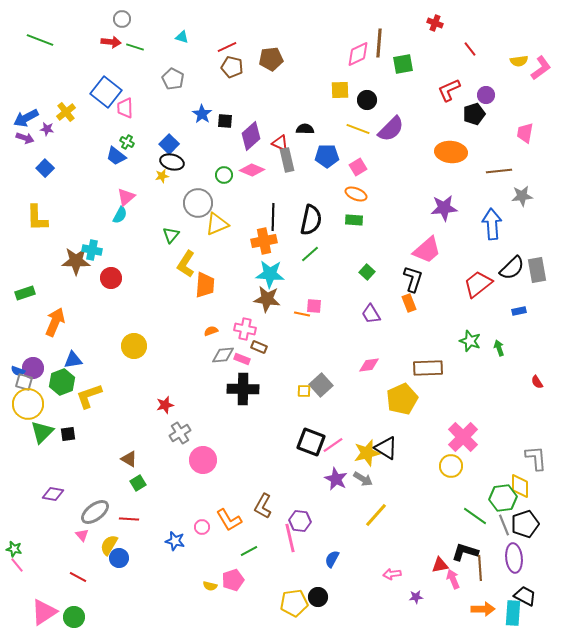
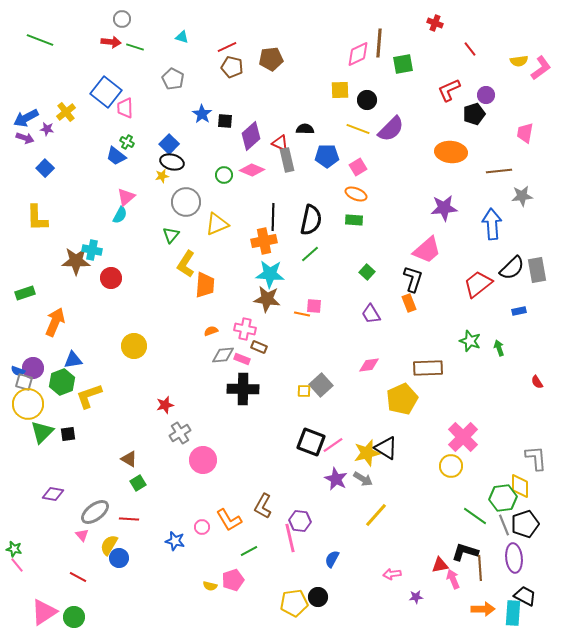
gray circle at (198, 203): moved 12 px left, 1 px up
